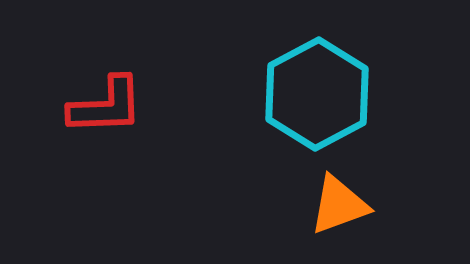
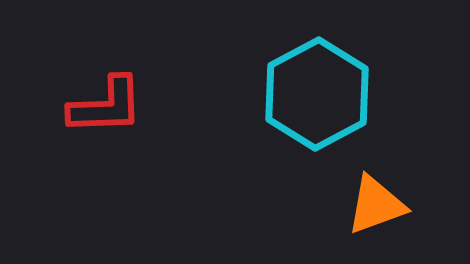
orange triangle: moved 37 px right
